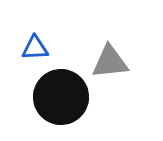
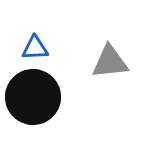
black circle: moved 28 px left
